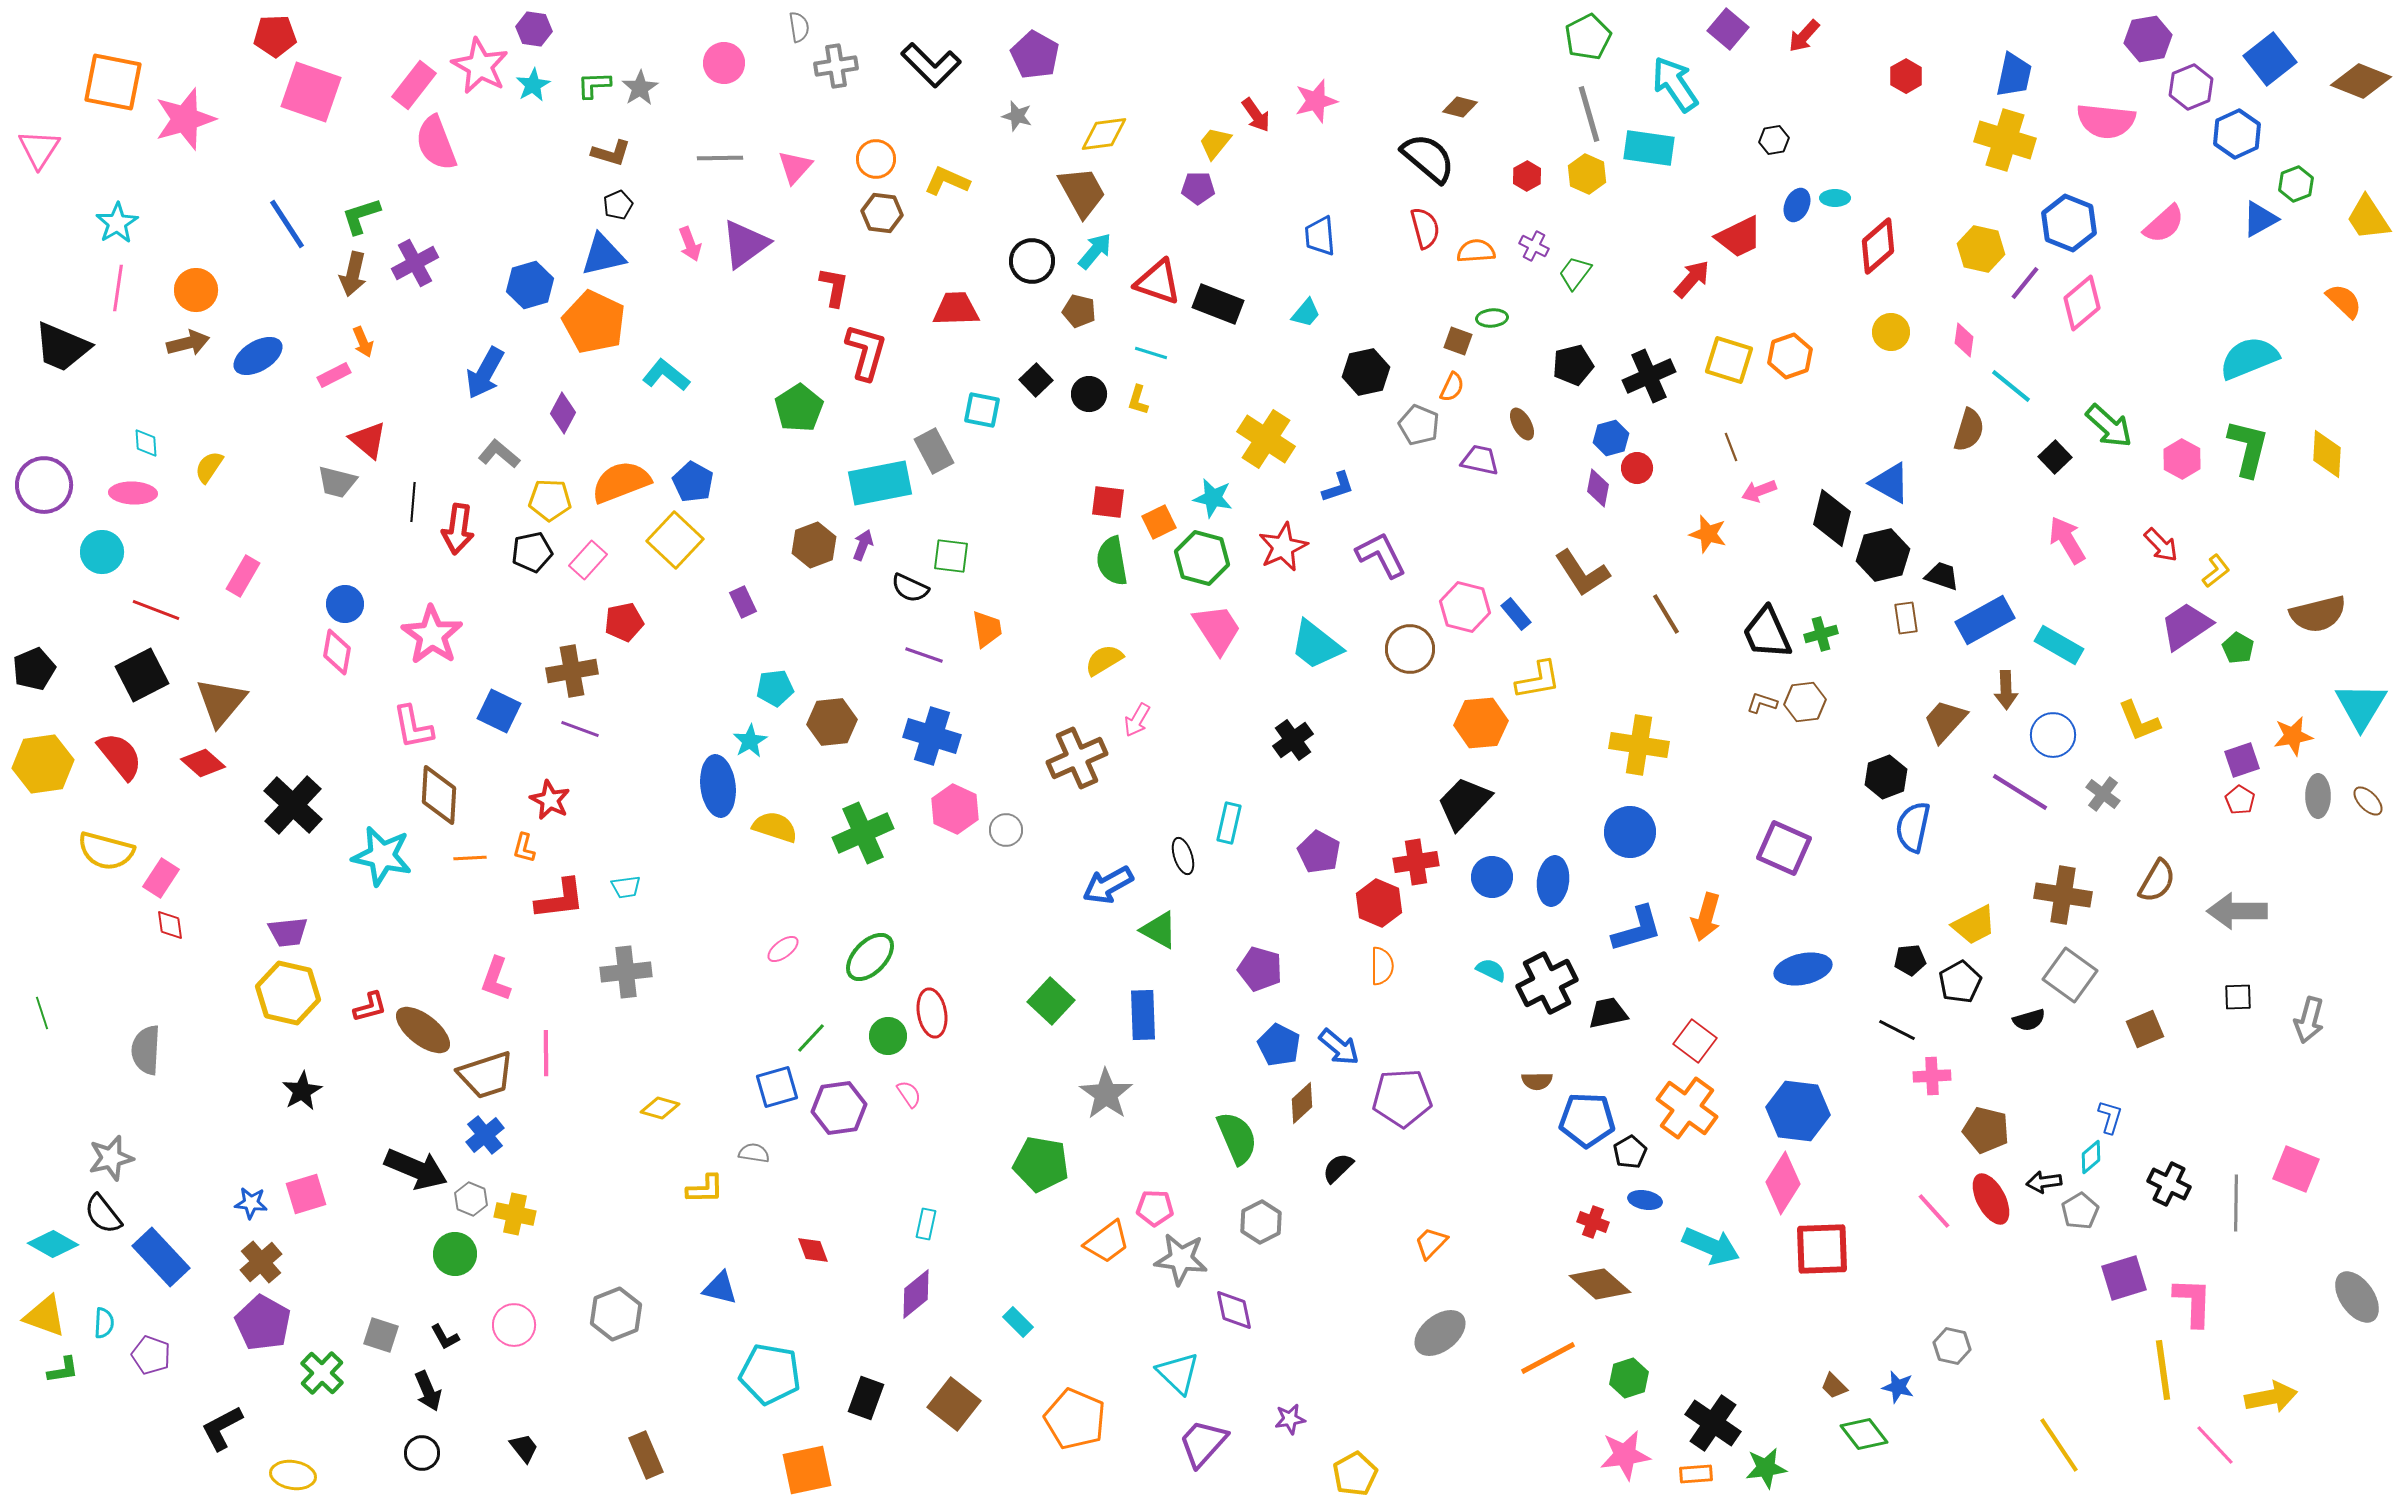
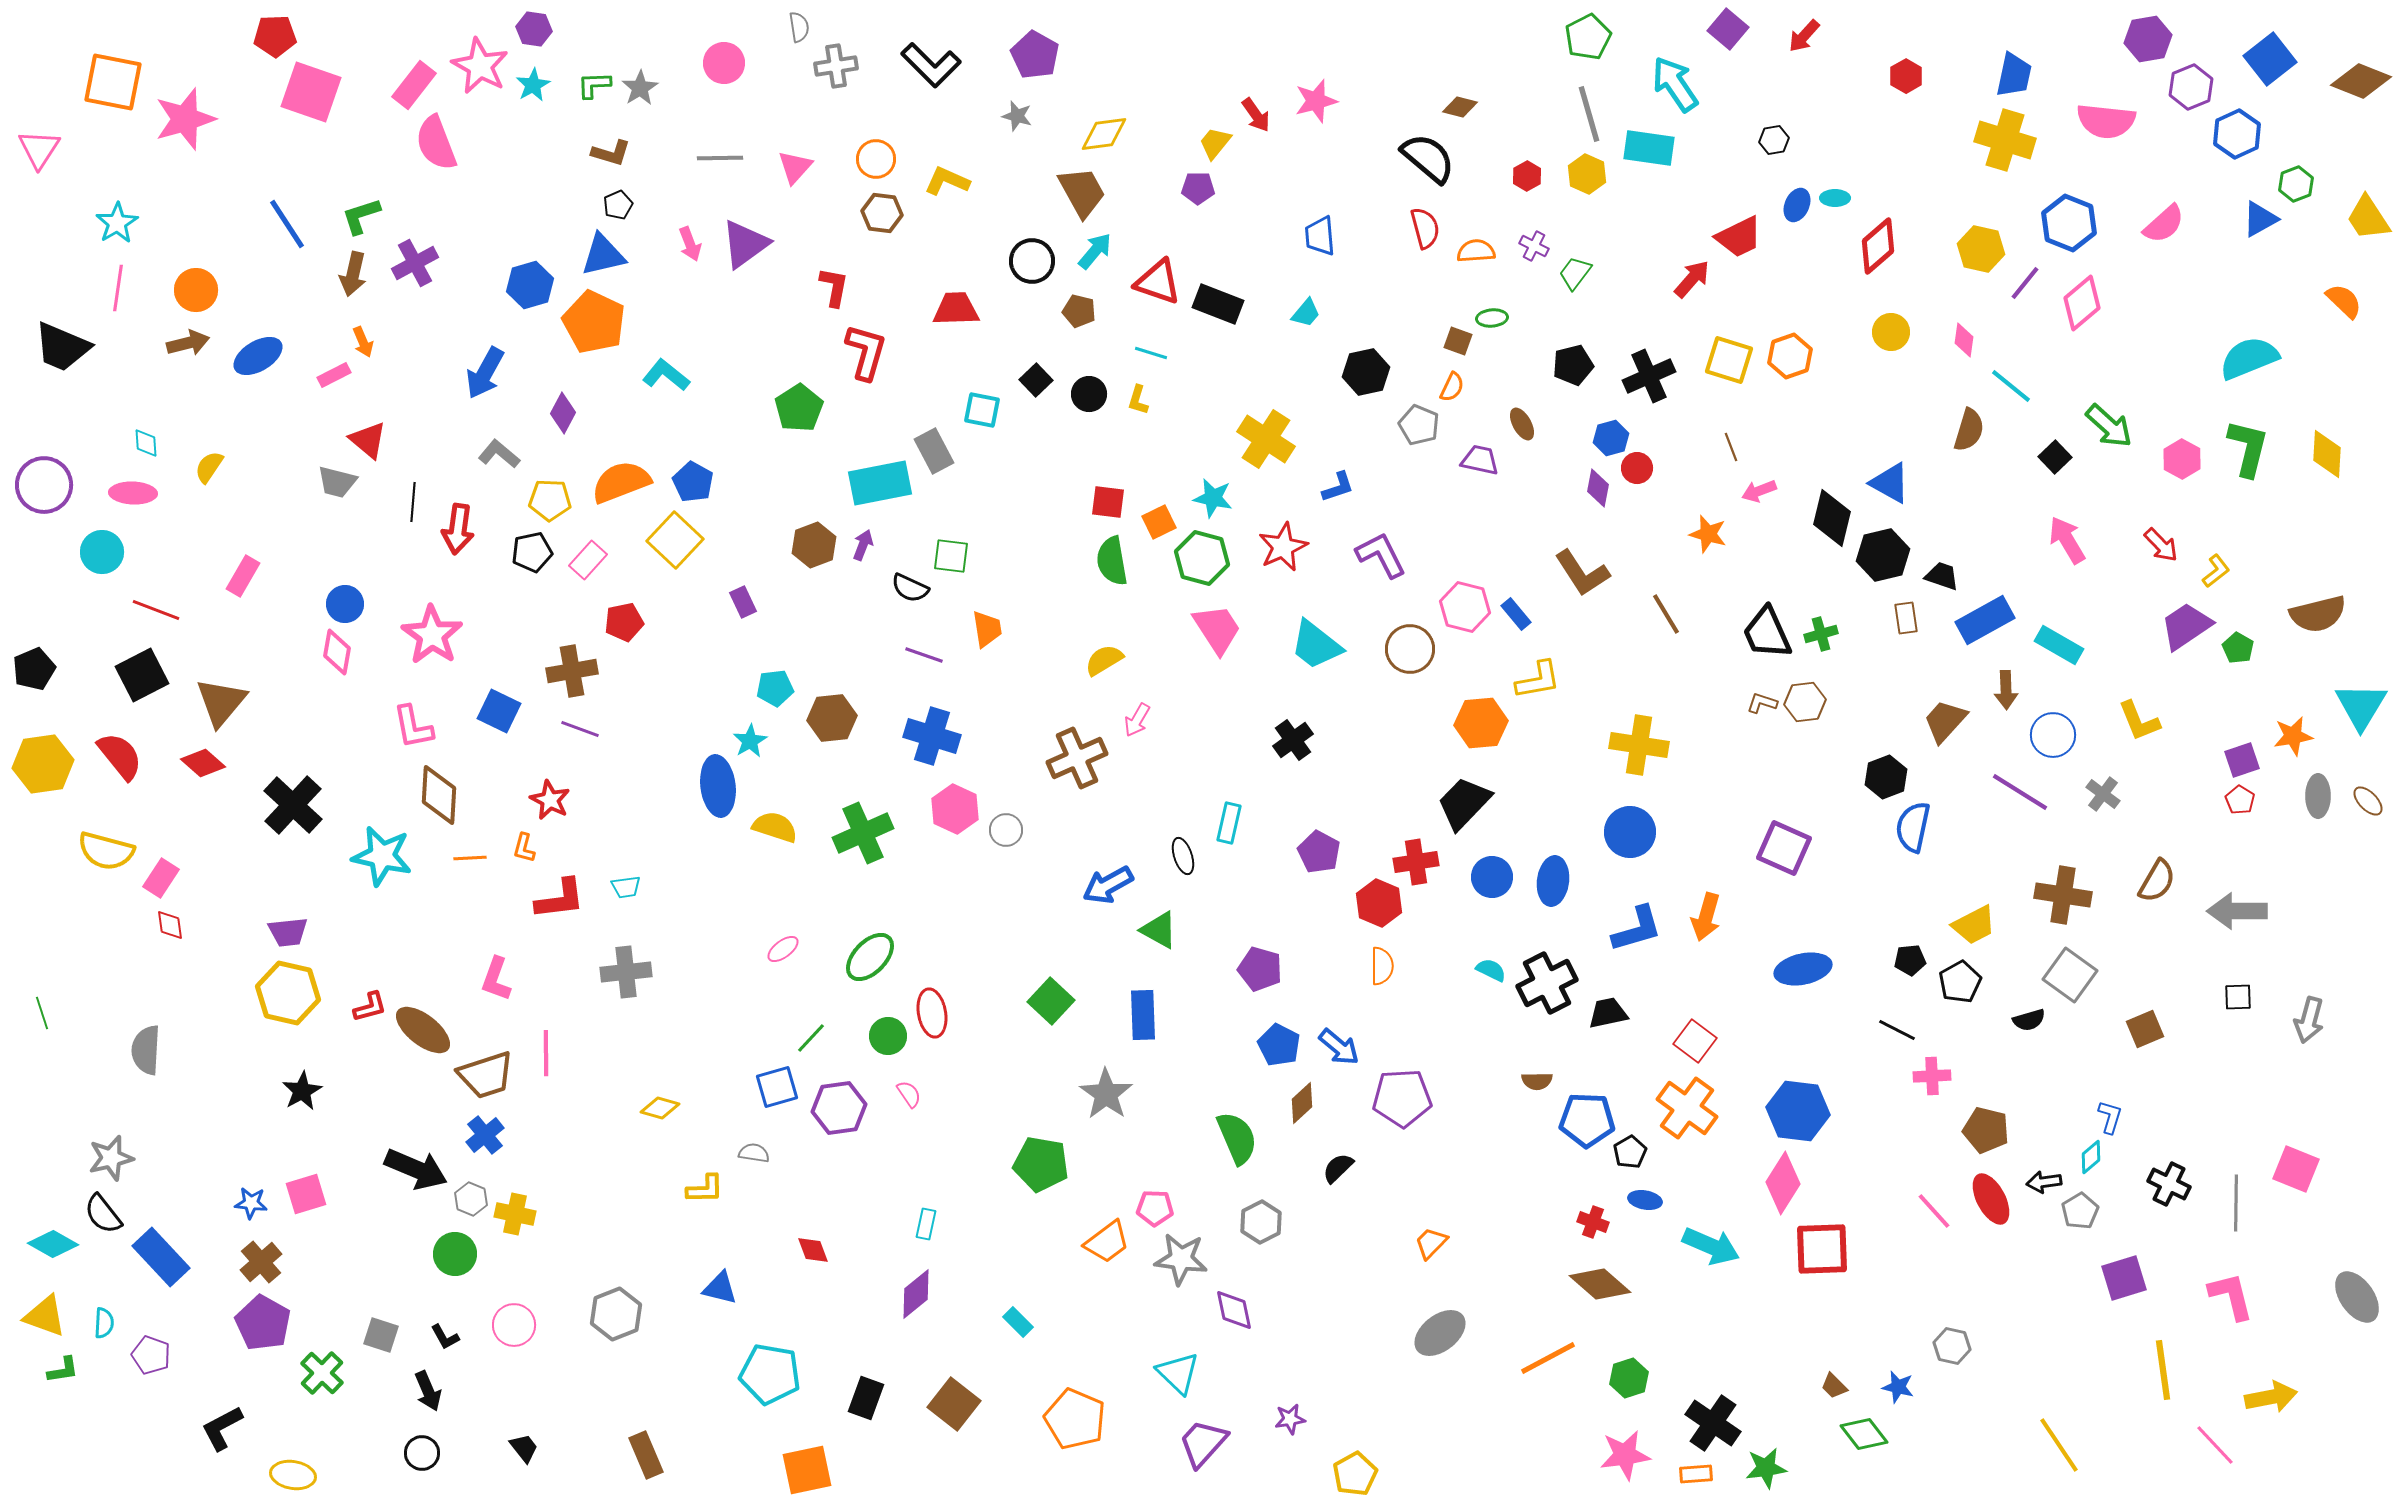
brown hexagon at (832, 722): moved 4 px up
pink L-shape at (2193, 1302): moved 38 px right, 6 px up; rotated 16 degrees counterclockwise
